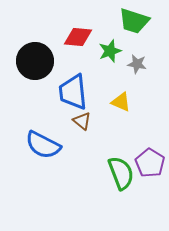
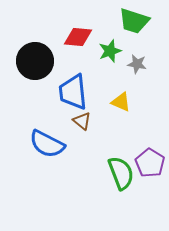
blue semicircle: moved 4 px right, 1 px up
